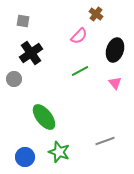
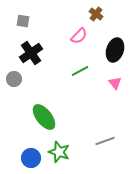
blue circle: moved 6 px right, 1 px down
